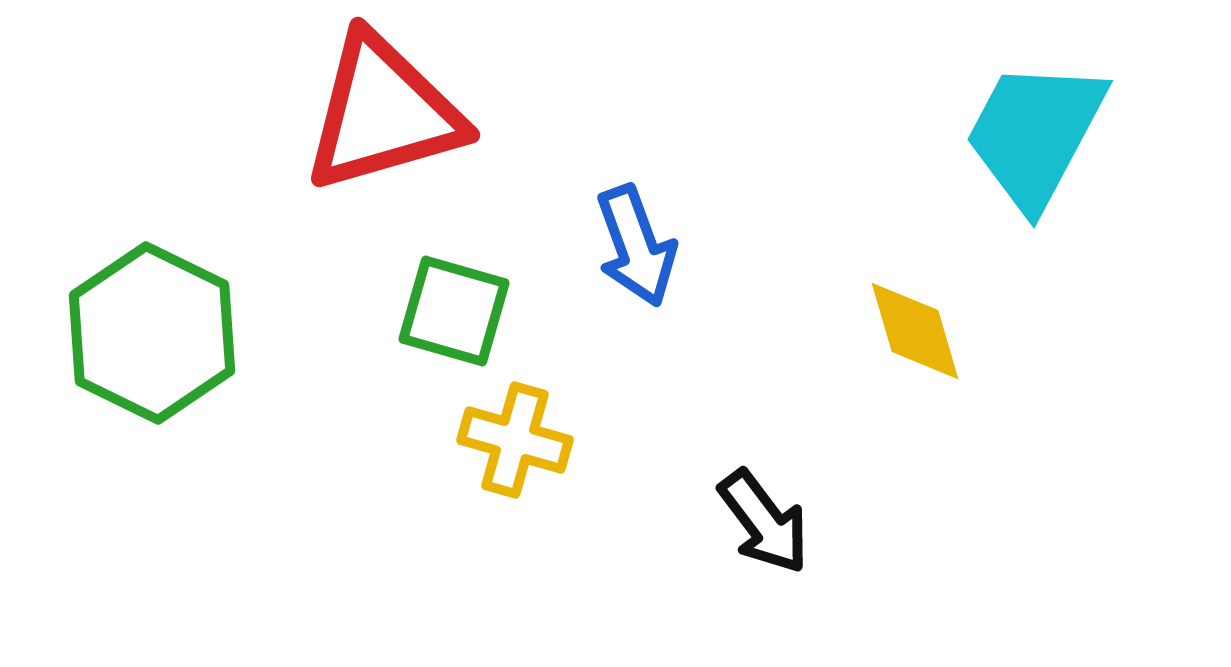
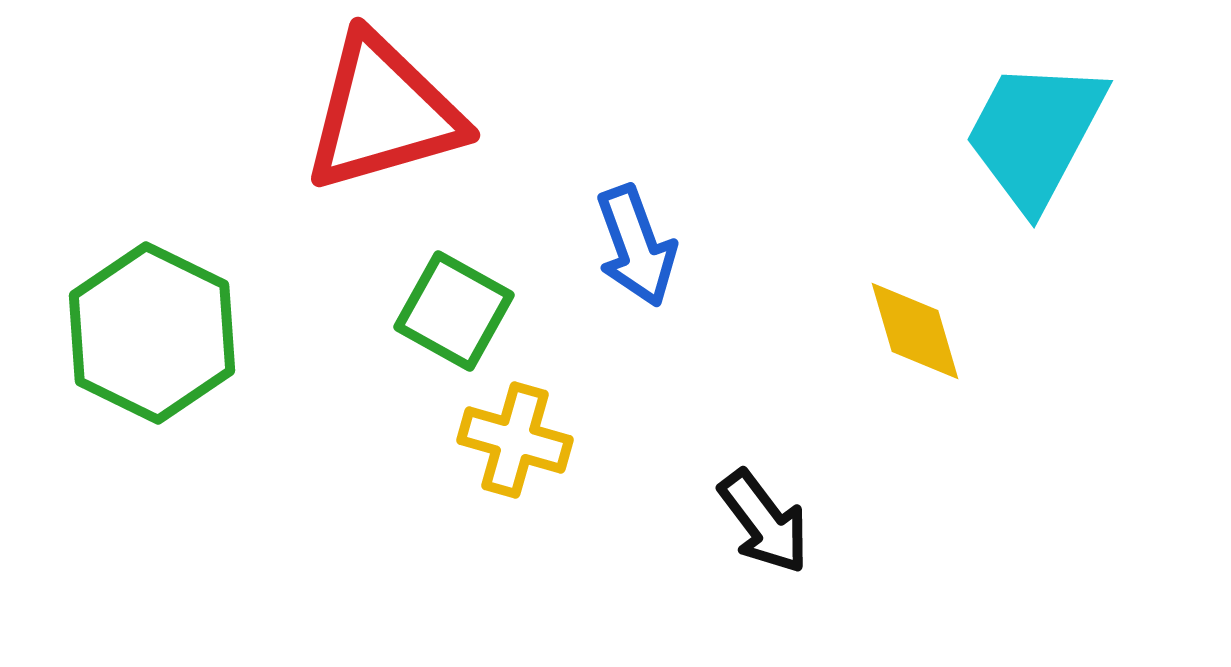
green square: rotated 13 degrees clockwise
